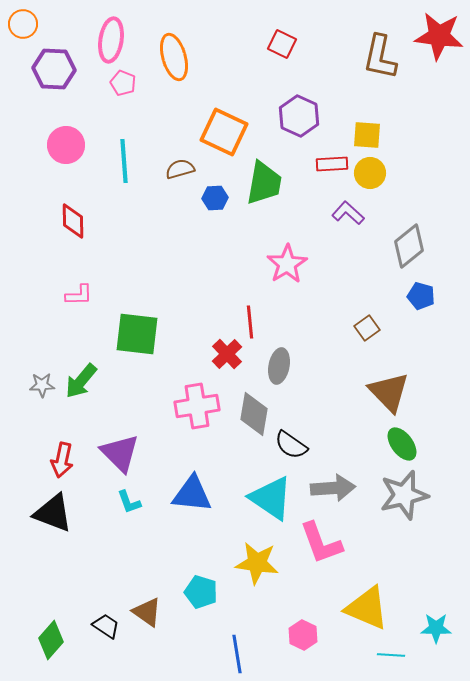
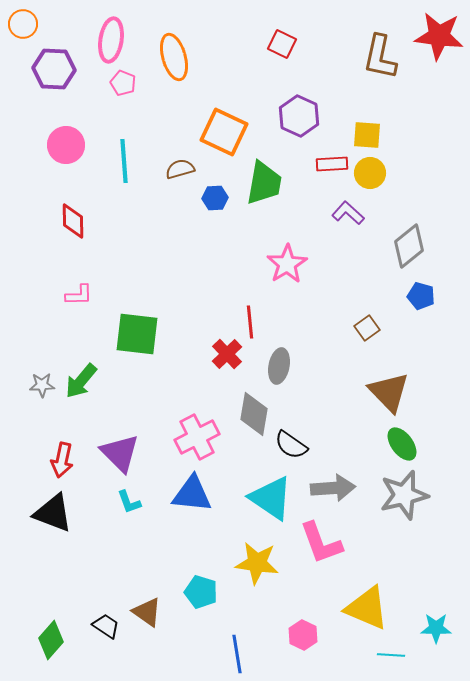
pink cross at (197, 406): moved 31 px down; rotated 18 degrees counterclockwise
